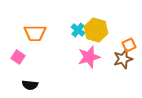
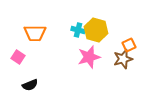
cyan cross: rotated 24 degrees counterclockwise
black semicircle: rotated 28 degrees counterclockwise
